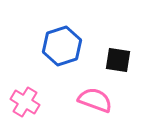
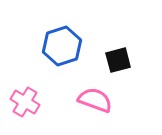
black square: rotated 24 degrees counterclockwise
